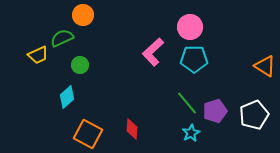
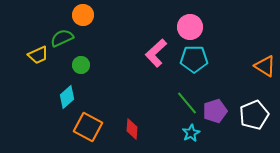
pink L-shape: moved 3 px right, 1 px down
green circle: moved 1 px right
orange square: moved 7 px up
